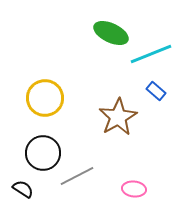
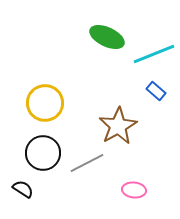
green ellipse: moved 4 px left, 4 px down
cyan line: moved 3 px right
yellow circle: moved 5 px down
brown star: moved 9 px down
gray line: moved 10 px right, 13 px up
pink ellipse: moved 1 px down
